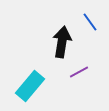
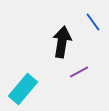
blue line: moved 3 px right
cyan rectangle: moved 7 px left, 3 px down
